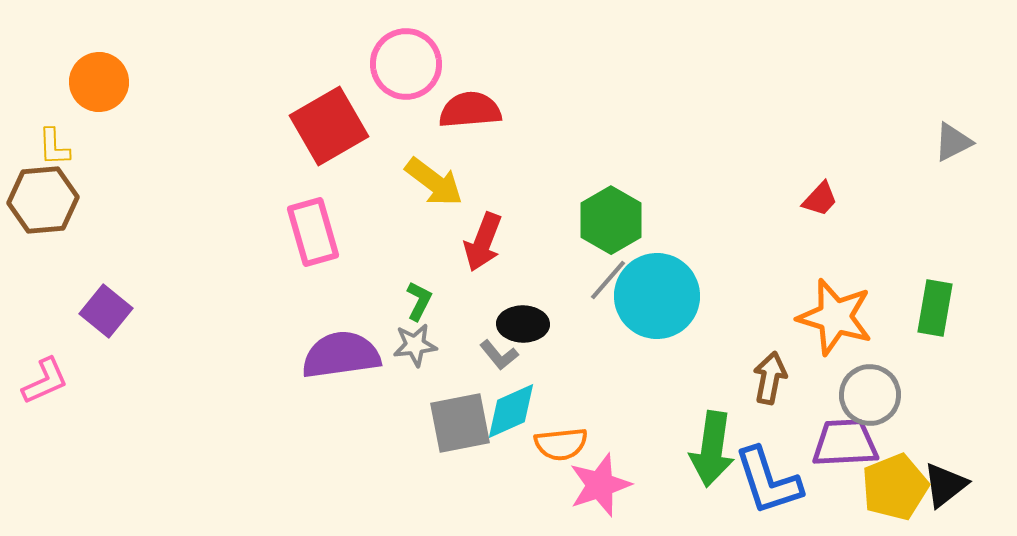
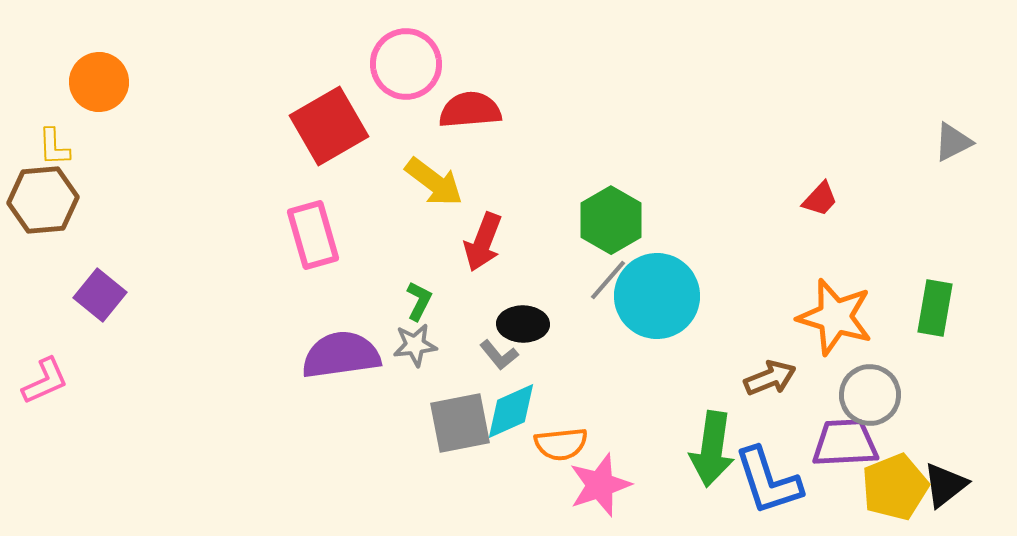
pink rectangle: moved 3 px down
purple square: moved 6 px left, 16 px up
brown arrow: rotated 57 degrees clockwise
